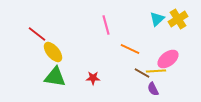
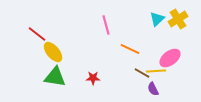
pink ellipse: moved 2 px right, 1 px up
